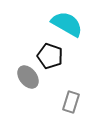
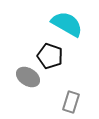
gray ellipse: rotated 20 degrees counterclockwise
